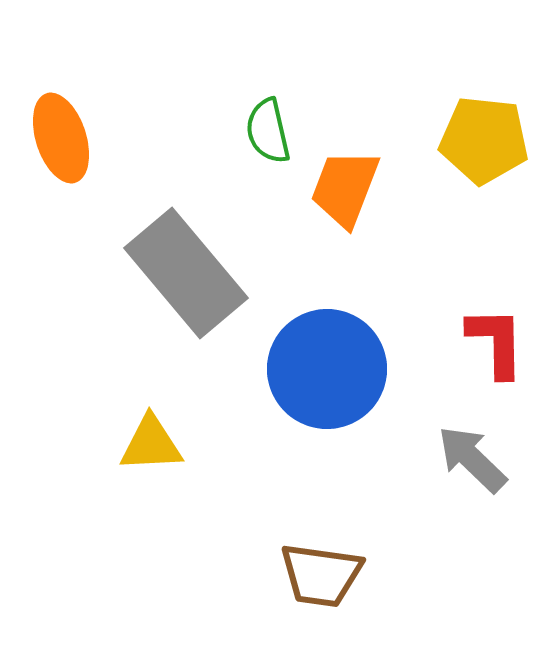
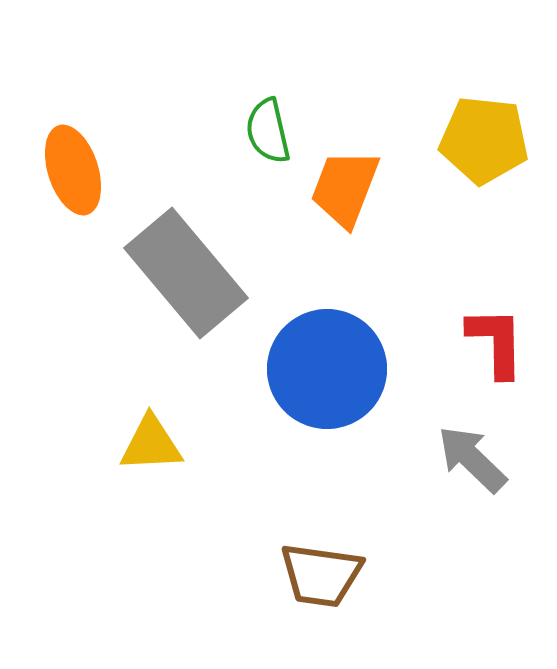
orange ellipse: moved 12 px right, 32 px down
